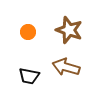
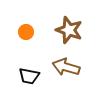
orange circle: moved 2 px left
